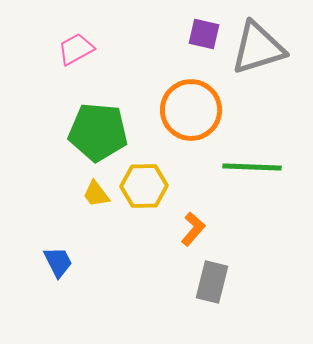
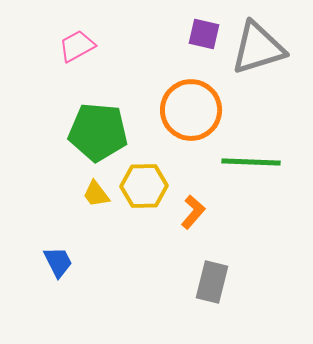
pink trapezoid: moved 1 px right, 3 px up
green line: moved 1 px left, 5 px up
orange L-shape: moved 17 px up
